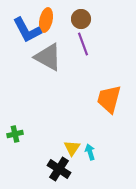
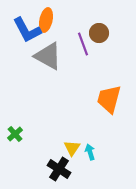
brown circle: moved 18 px right, 14 px down
gray triangle: moved 1 px up
green cross: rotated 28 degrees counterclockwise
